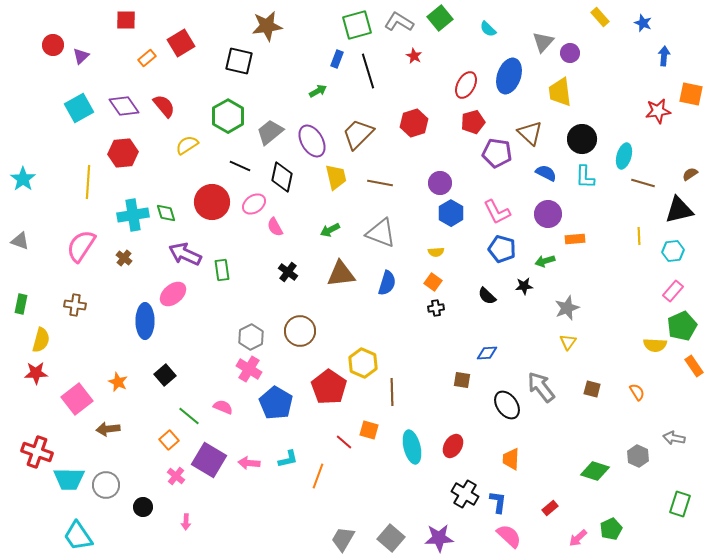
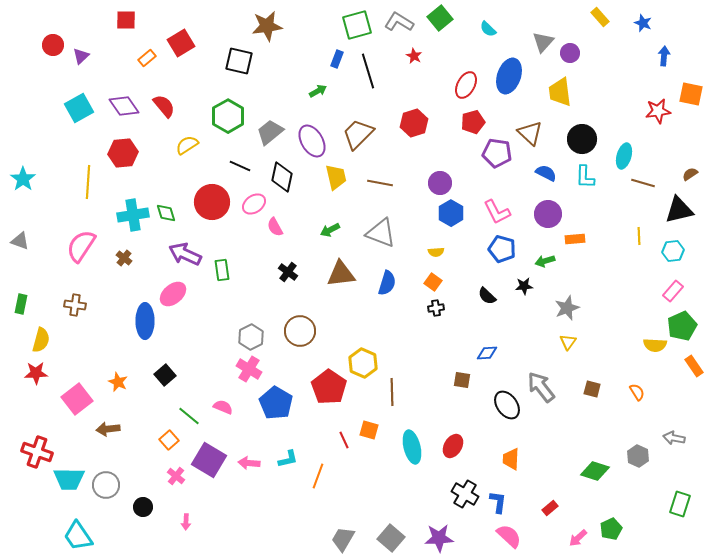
red line at (344, 442): moved 2 px up; rotated 24 degrees clockwise
